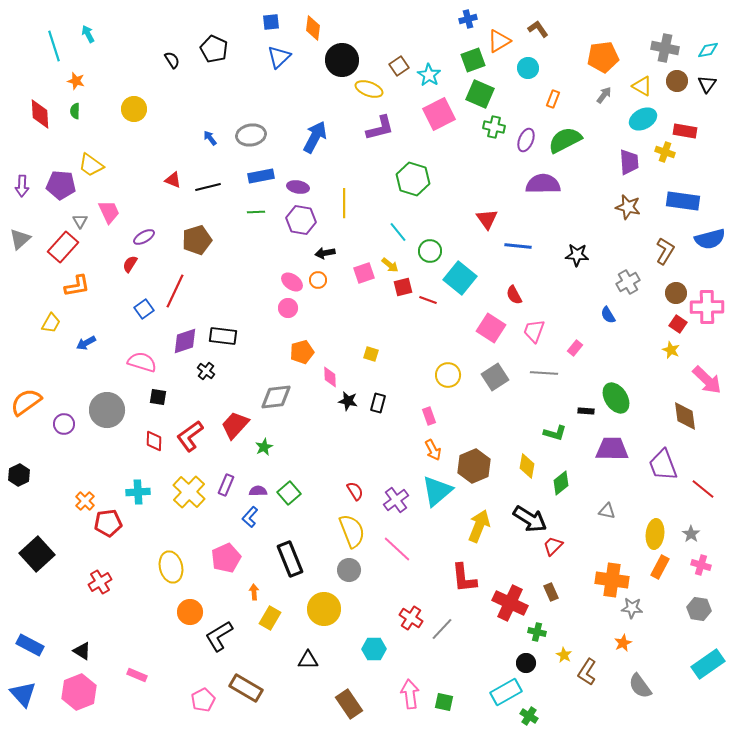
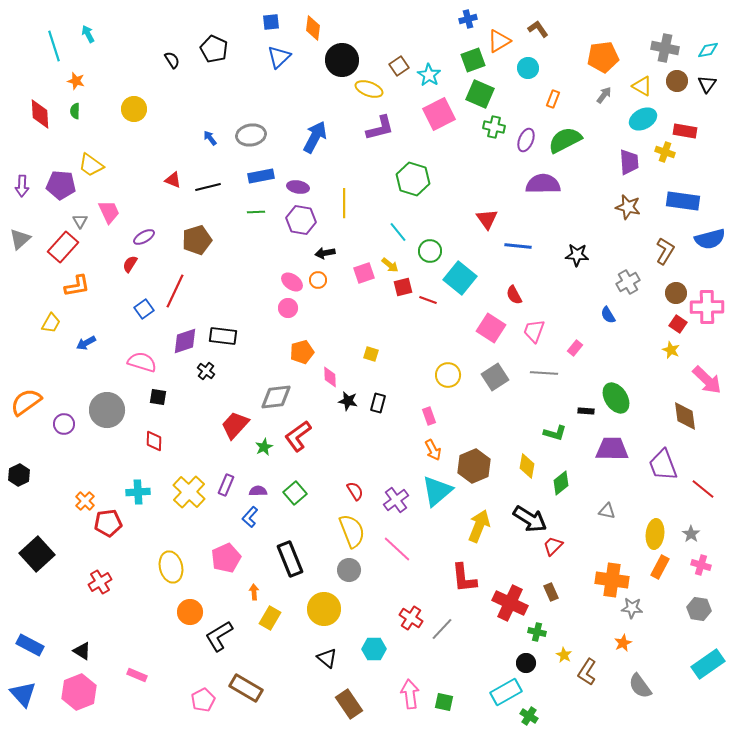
red L-shape at (190, 436): moved 108 px right
green square at (289, 493): moved 6 px right
black triangle at (308, 660): moved 19 px right, 2 px up; rotated 40 degrees clockwise
